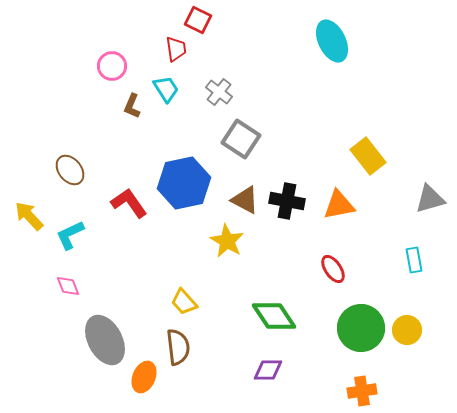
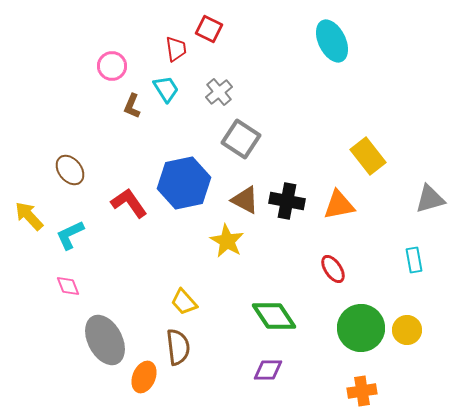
red square: moved 11 px right, 9 px down
gray cross: rotated 12 degrees clockwise
